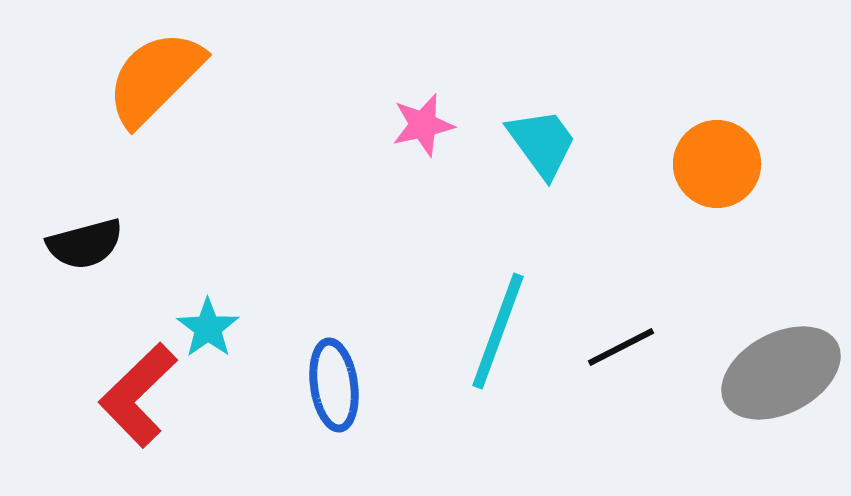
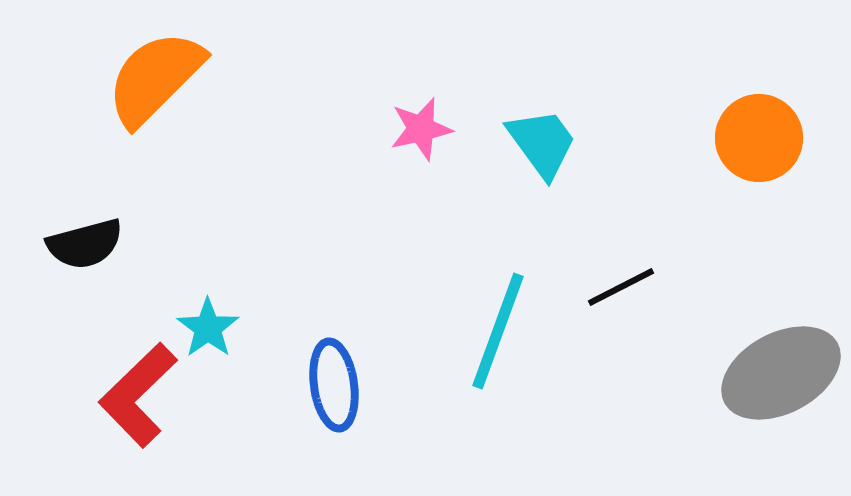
pink star: moved 2 px left, 4 px down
orange circle: moved 42 px right, 26 px up
black line: moved 60 px up
